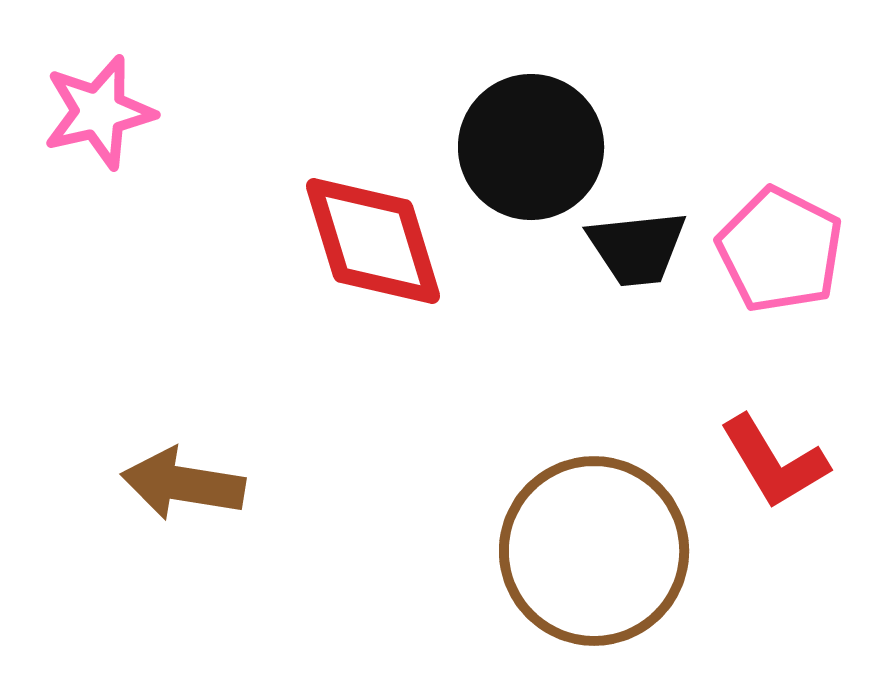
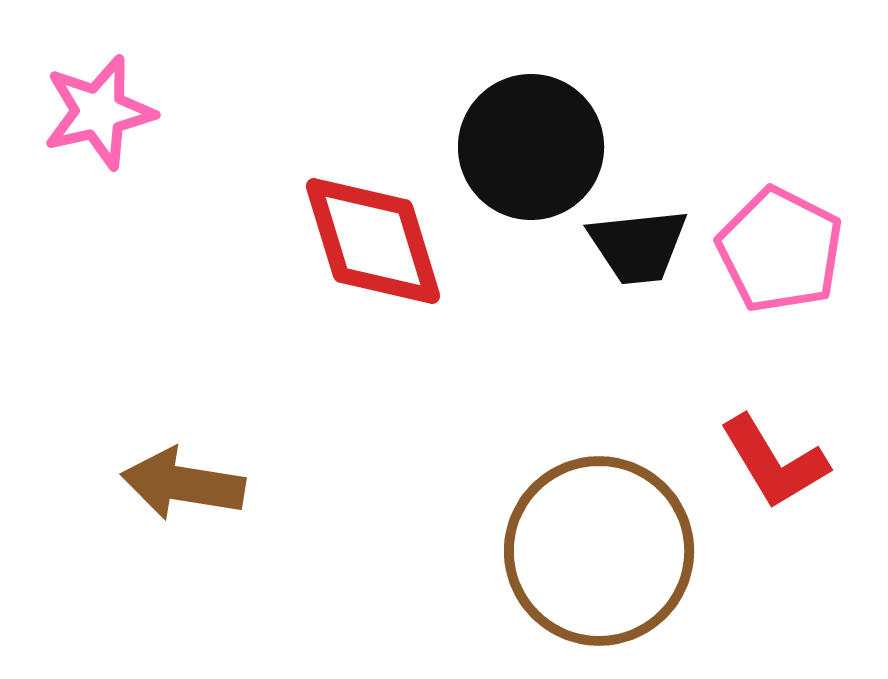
black trapezoid: moved 1 px right, 2 px up
brown circle: moved 5 px right
